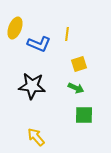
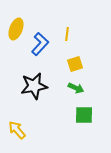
yellow ellipse: moved 1 px right, 1 px down
blue L-shape: moved 1 px right; rotated 70 degrees counterclockwise
yellow square: moved 4 px left
black star: moved 2 px right; rotated 16 degrees counterclockwise
yellow arrow: moved 19 px left, 7 px up
